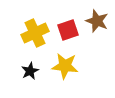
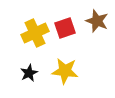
red square: moved 3 px left, 2 px up
yellow star: moved 5 px down
black star: moved 1 px left, 2 px down
